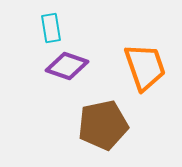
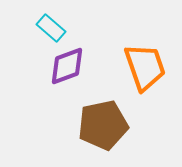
cyan rectangle: rotated 40 degrees counterclockwise
purple diamond: rotated 39 degrees counterclockwise
